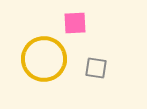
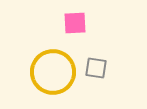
yellow circle: moved 9 px right, 13 px down
